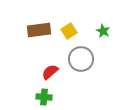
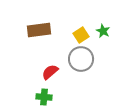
yellow square: moved 12 px right, 4 px down
